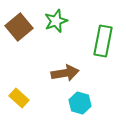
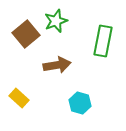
brown square: moved 7 px right, 7 px down
brown arrow: moved 8 px left, 8 px up
